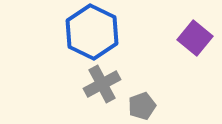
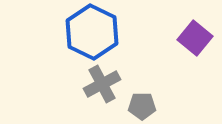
gray pentagon: rotated 20 degrees clockwise
